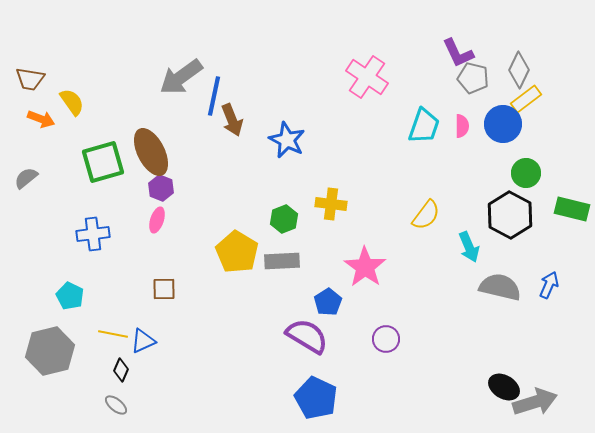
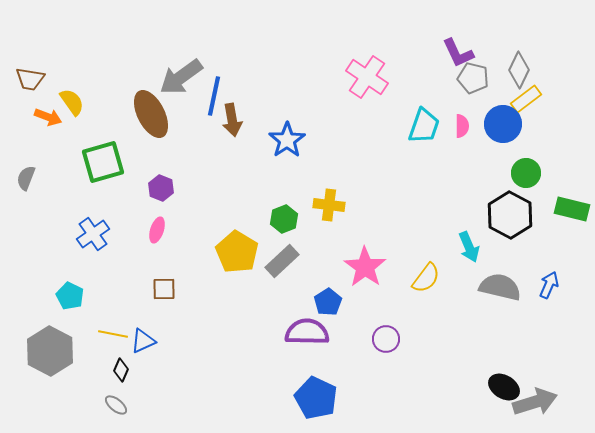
orange arrow at (41, 119): moved 7 px right, 2 px up
brown arrow at (232, 120): rotated 12 degrees clockwise
blue star at (287, 140): rotated 12 degrees clockwise
brown ellipse at (151, 152): moved 38 px up
gray semicircle at (26, 178): rotated 30 degrees counterclockwise
yellow cross at (331, 204): moved 2 px left, 1 px down
yellow semicircle at (426, 215): moved 63 px down
pink ellipse at (157, 220): moved 10 px down
blue cross at (93, 234): rotated 28 degrees counterclockwise
gray rectangle at (282, 261): rotated 40 degrees counterclockwise
purple semicircle at (307, 336): moved 4 px up; rotated 30 degrees counterclockwise
gray hexagon at (50, 351): rotated 18 degrees counterclockwise
